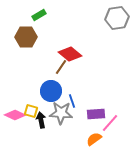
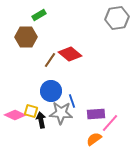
brown line: moved 11 px left, 7 px up
